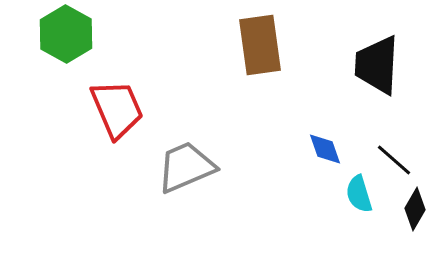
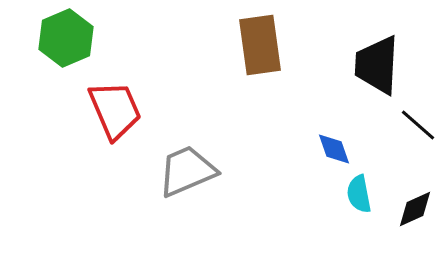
green hexagon: moved 4 px down; rotated 8 degrees clockwise
red trapezoid: moved 2 px left, 1 px down
blue diamond: moved 9 px right
black line: moved 24 px right, 35 px up
gray trapezoid: moved 1 px right, 4 px down
cyan semicircle: rotated 6 degrees clockwise
black diamond: rotated 36 degrees clockwise
